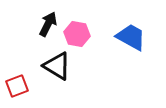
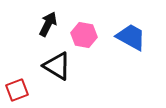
pink hexagon: moved 7 px right, 1 px down
red square: moved 4 px down
